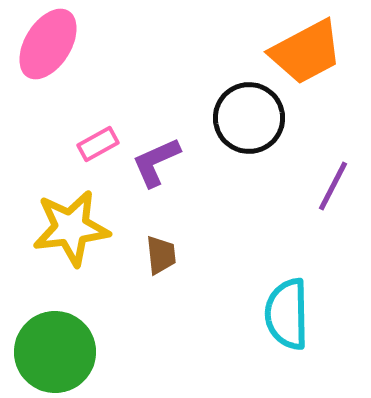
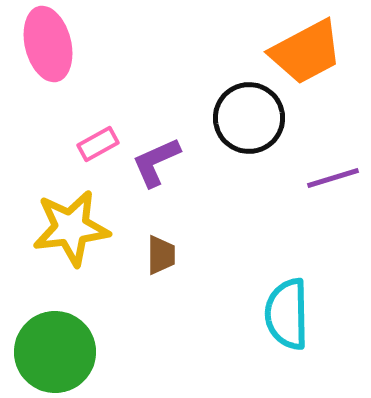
pink ellipse: rotated 46 degrees counterclockwise
purple line: moved 8 px up; rotated 46 degrees clockwise
brown trapezoid: rotated 6 degrees clockwise
